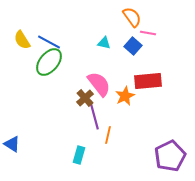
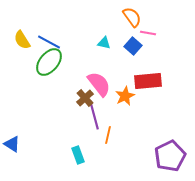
cyan rectangle: moved 1 px left; rotated 36 degrees counterclockwise
